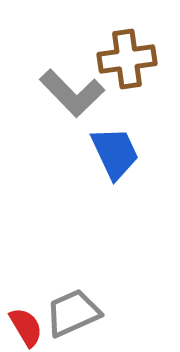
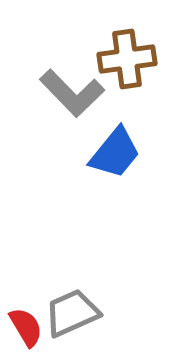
blue trapezoid: rotated 64 degrees clockwise
gray trapezoid: moved 1 px left
